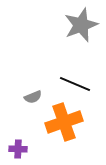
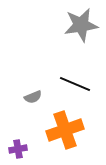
gray star: rotated 12 degrees clockwise
orange cross: moved 1 px right, 8 px down
purple cross: rotated 12 degrees counterclockwise
